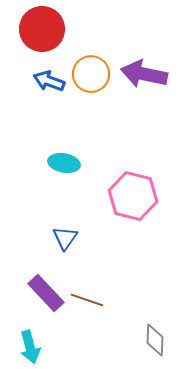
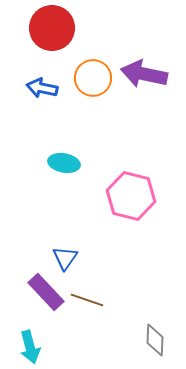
red circle: moved 10 px right, 1 px up
orange circle: moved 2 px right, 4 px down
blue arrow: moved 7 px left, 7 px down; rotated 8 degrees counterclockwise
pink hexagon: moved 2 px left
blue triangle: moved 20 px down
purple rectangle: moved 1 px up
